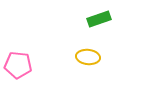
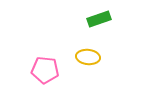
pink pentagon: moved 27 px right, 5 px down
